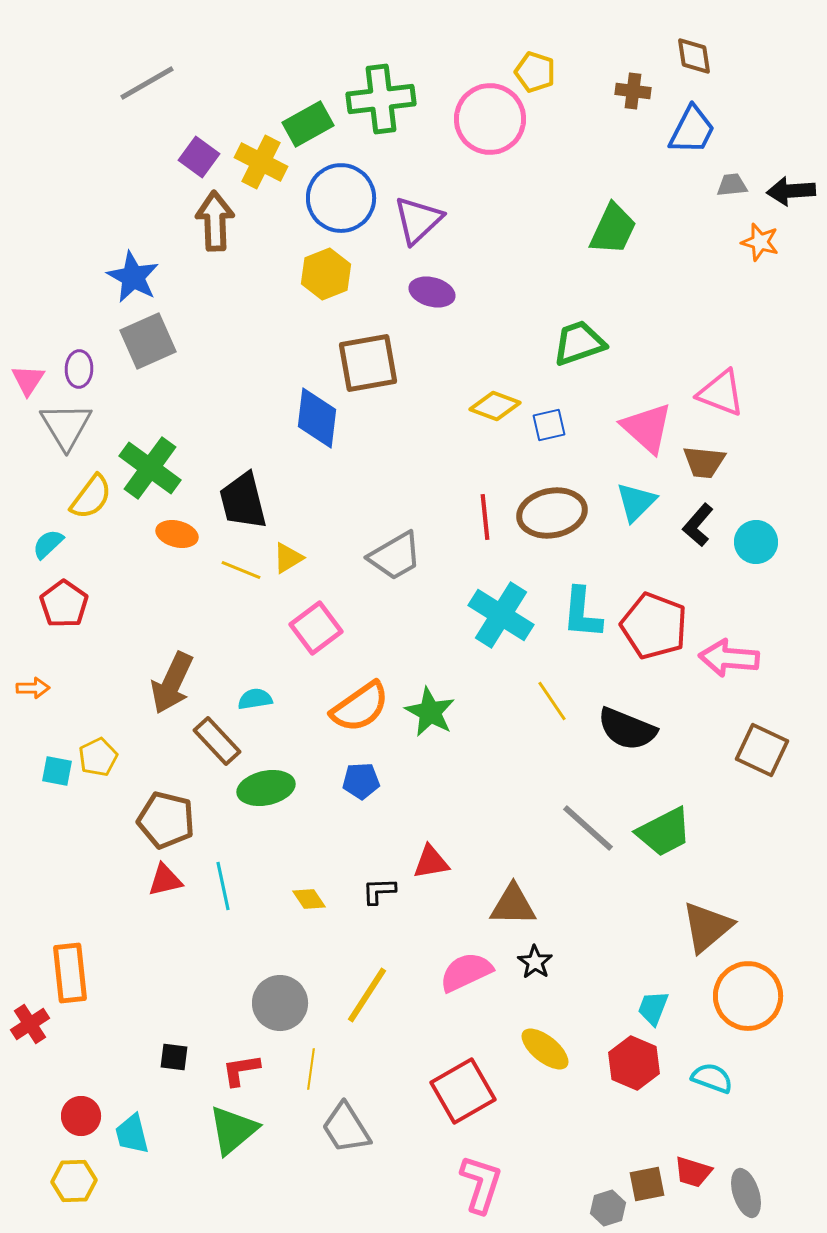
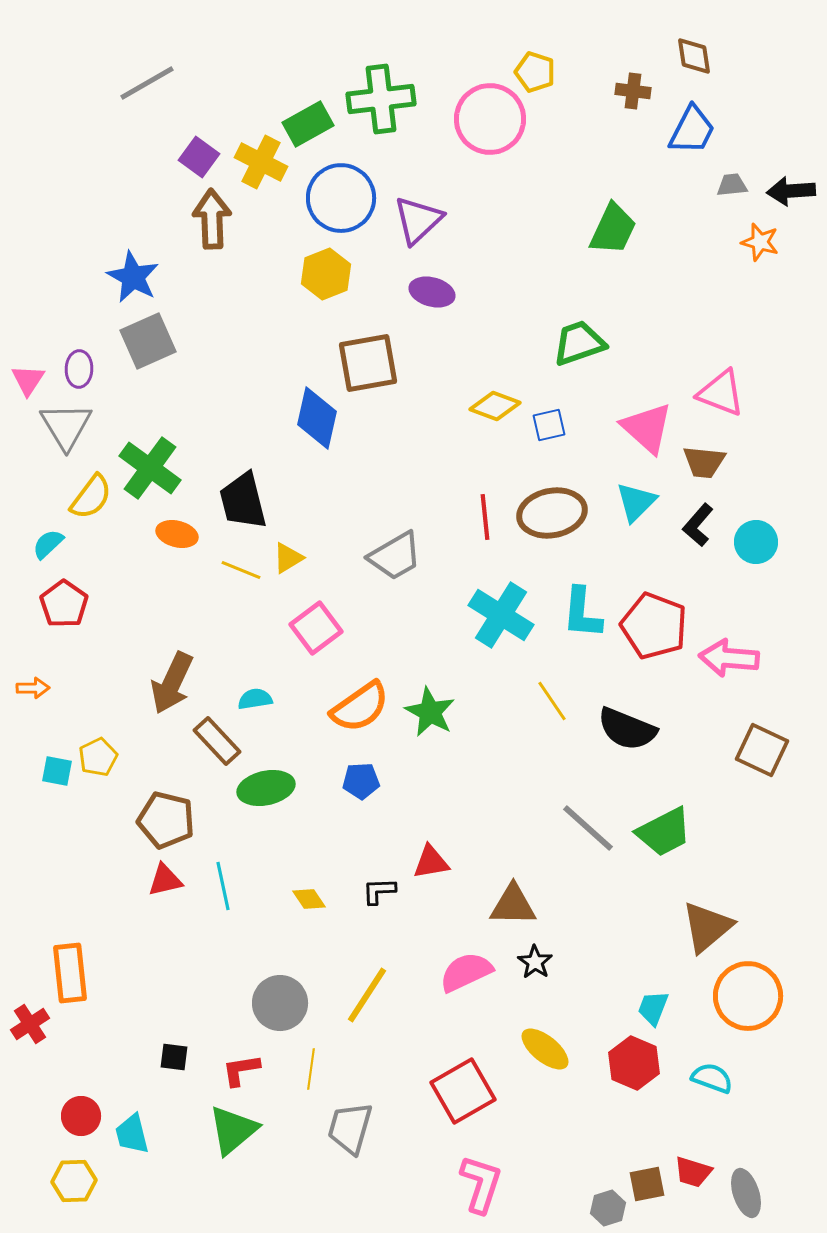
brown arrow at (215, 221): moved 3 px left, 2 px up
blue diamond at (317, 418): rotated 6 degrees clockwise
gray trapezoid at (346, 1128): moved 4 px right; rotated 48 degrees clockwise
